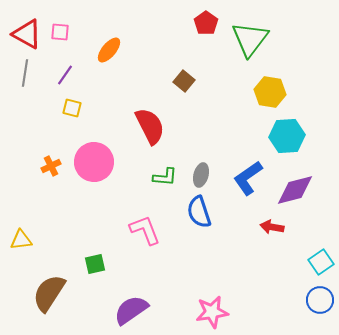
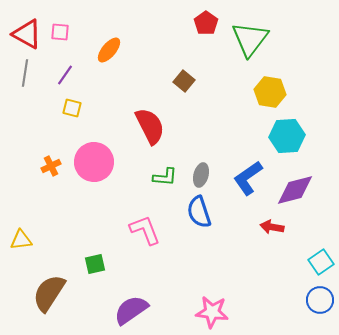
pink star: rotated 16 degrees clockwise
